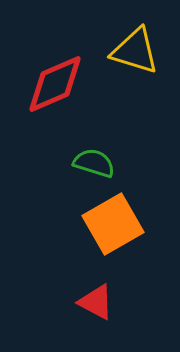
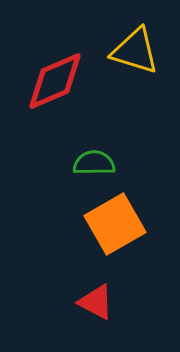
red diamond: moved 3 px up
green semicircle: rotated 18 degrees counterclockwise
orange square: moved 2 px right
